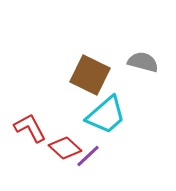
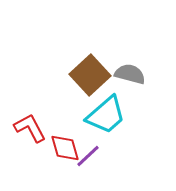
gray semicircle: moved 13 px left, 12 px down
brown square: rotated 21 degrees clockwise
red diamond: rotated 32 degrees clockwise
